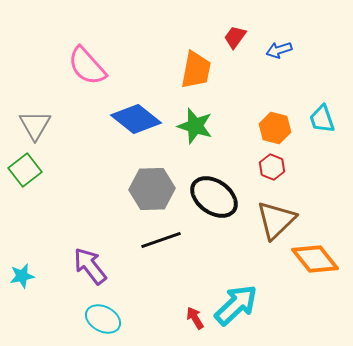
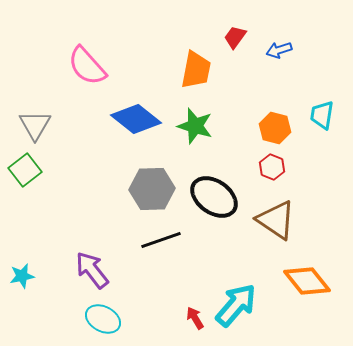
cyan trapezoid: moved 4 px up; rotated 28 degrees clockwise
brown triangle: rotated 42 degrees counterclockwise
orange diamond: moved 8 px left, 22 px down
purple arrow: moved 2 px right, 4 px down
cyan arrow: rotated 6 degrees counterclockwise
